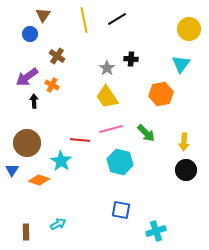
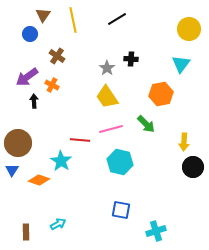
yellow line: moved 11 px left
green arrow: moved 9 px up
brown circle: moved 9 px left
black circle: moved 7 px right, 3 px up
